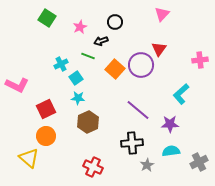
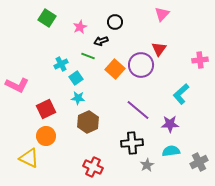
yellow triangle: rotated 15 degrees counterclockwise
